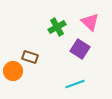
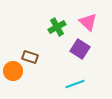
pink triangle: moved 2 px left
